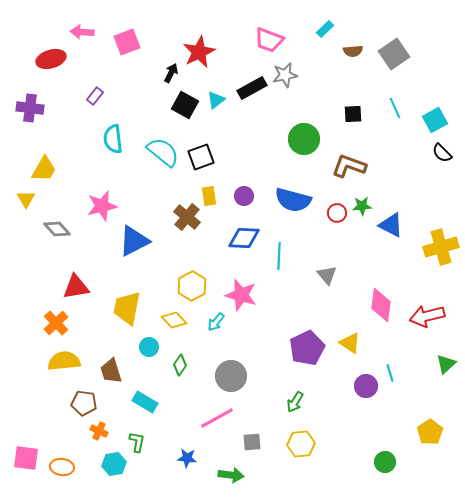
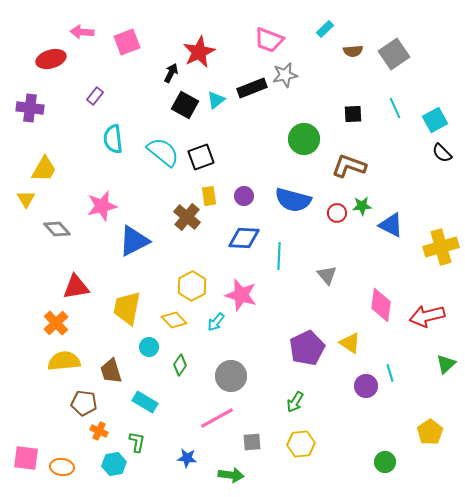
black rectangle at (252, 88): rotated 8 degrees clockwise
